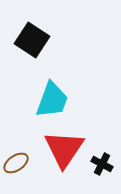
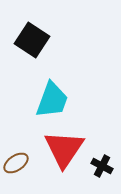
black cross: moved 2 px down
